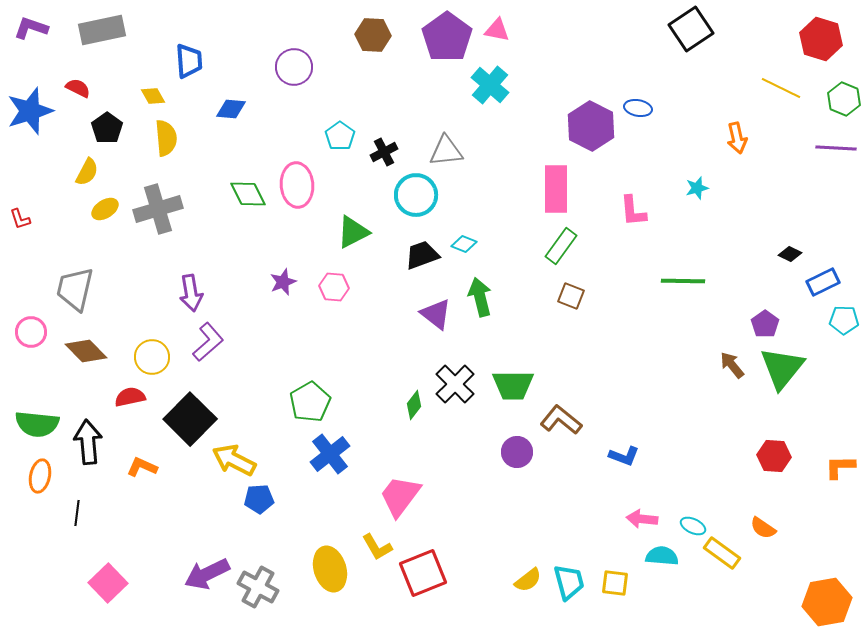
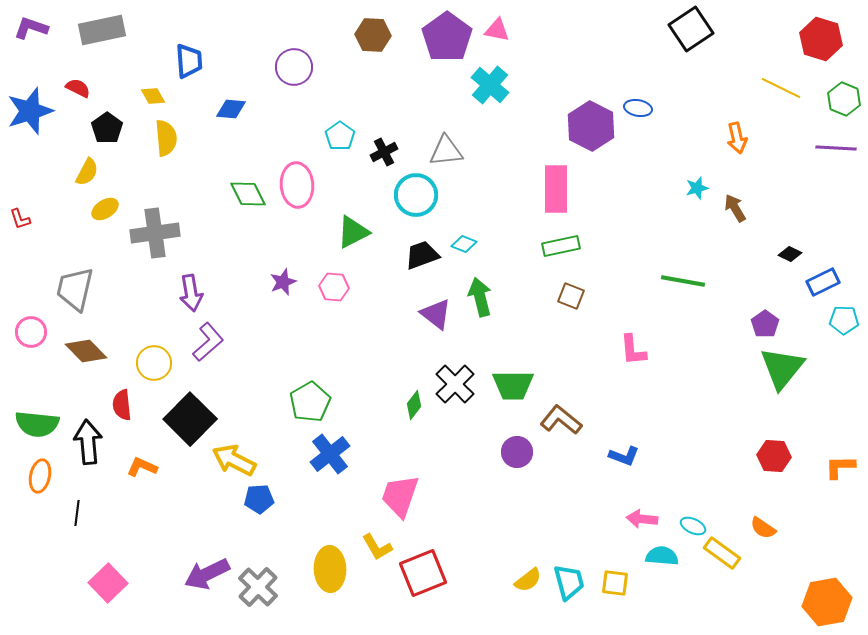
gray cross at (158, 209): moved 3 px left, 24 px down; rotated 9 degrees clockwise
pink L-shape at (633, 211): moved 139 px down
green rectangle at (561, 246): rotated 42 degrees clockwise
green line at (683, 281): rotated 9 degrees clockwise
yellow circle at (152, 357): moved 2 px right, 6 px down
brown arrow at (732, 365): moved 3 px right, 157 px up; rotated 8 degrees clockwise
red semicircle at (130, 397): moved 8 px left, 8 px down; rotated 84 degrees counterclockwise
pink trapezoid at (400, 496): rotated 18 degrees counterclockwise
yellow ellipse at (330, 569): rotated 15 degrees clockwise
gray cross at (258, 587): rotated 15 degrees clockwise
